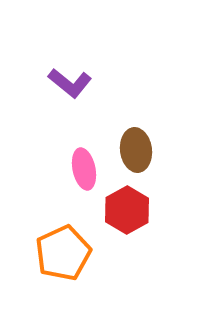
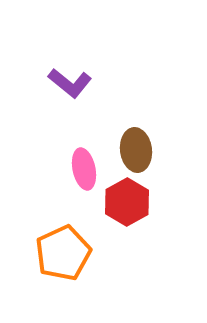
red hexagon: moved 8 px up
